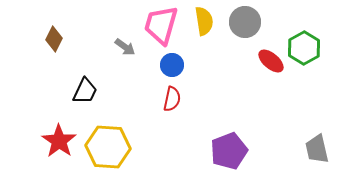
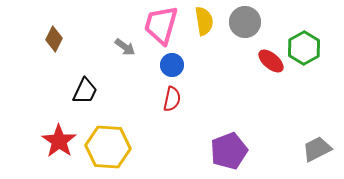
gray trapezoid: rotated 76 degrees clockwise
